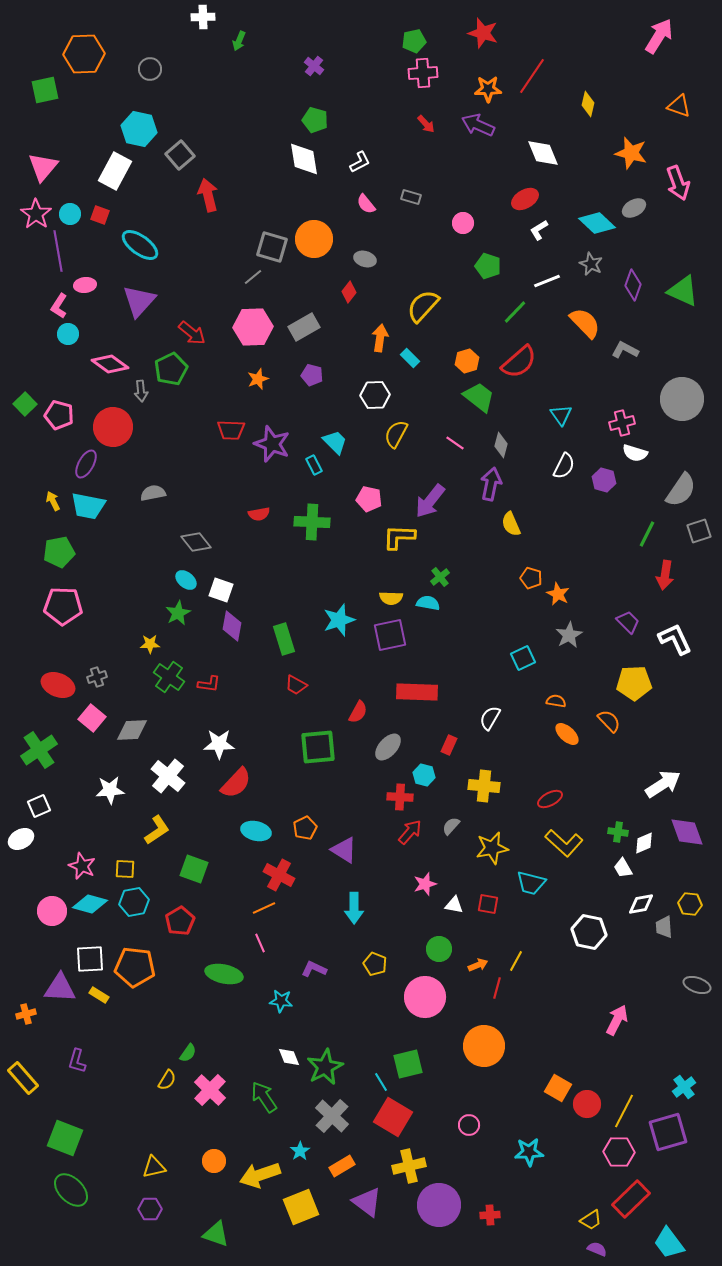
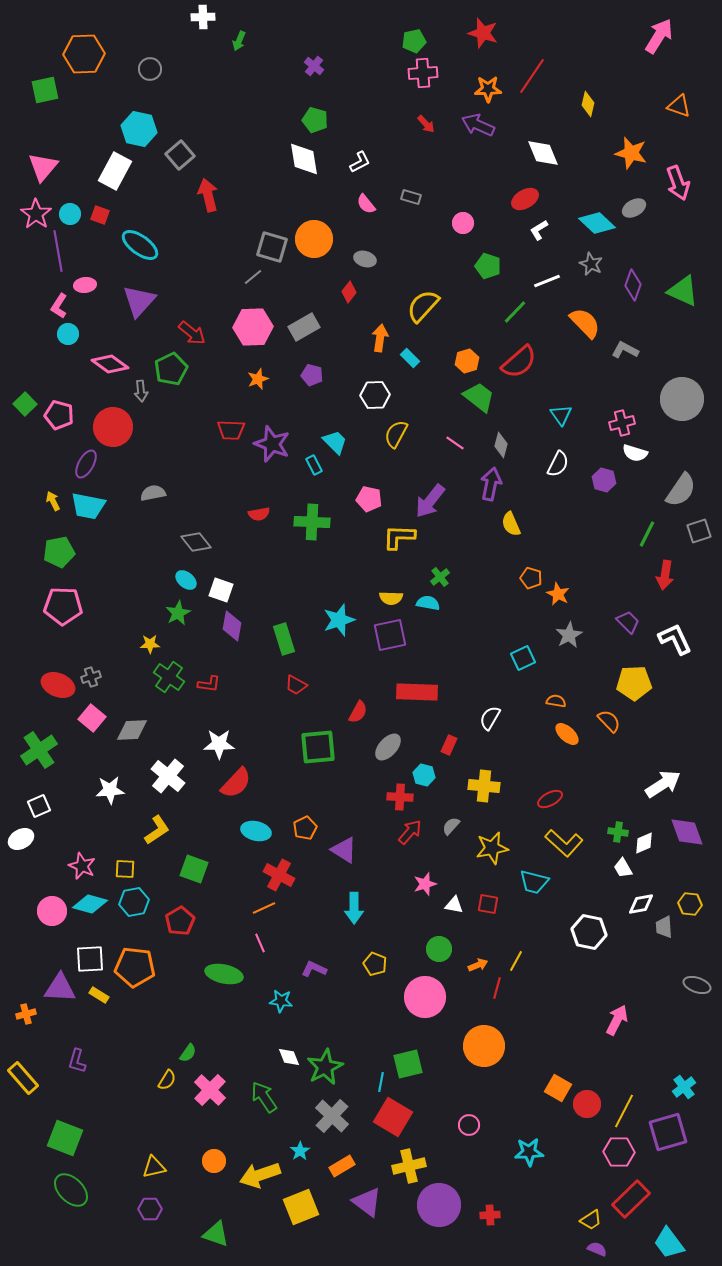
white semicircle at (564, 466): moved 6 px left, 2 px up
gray cross at (97, 677): moved 6 px left
cyan trapezoid at (531, 883): moved 3 px right, 1 px up
cyan line at (381, 1082): rotated 42 degrees clockwise
